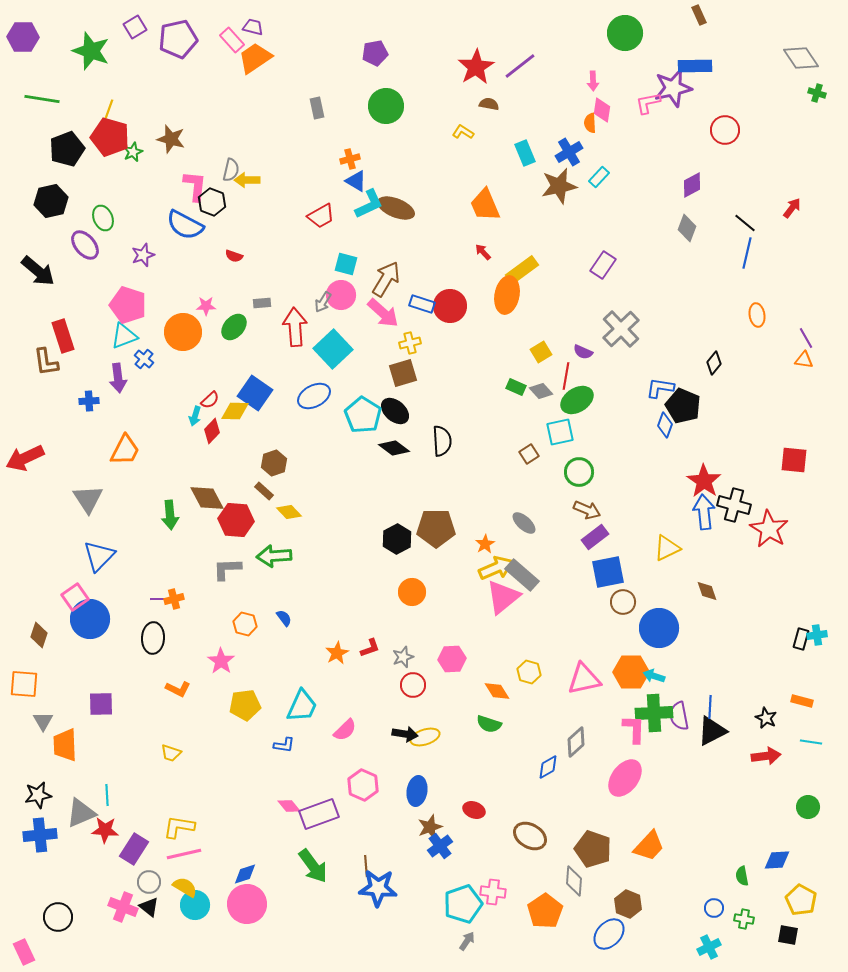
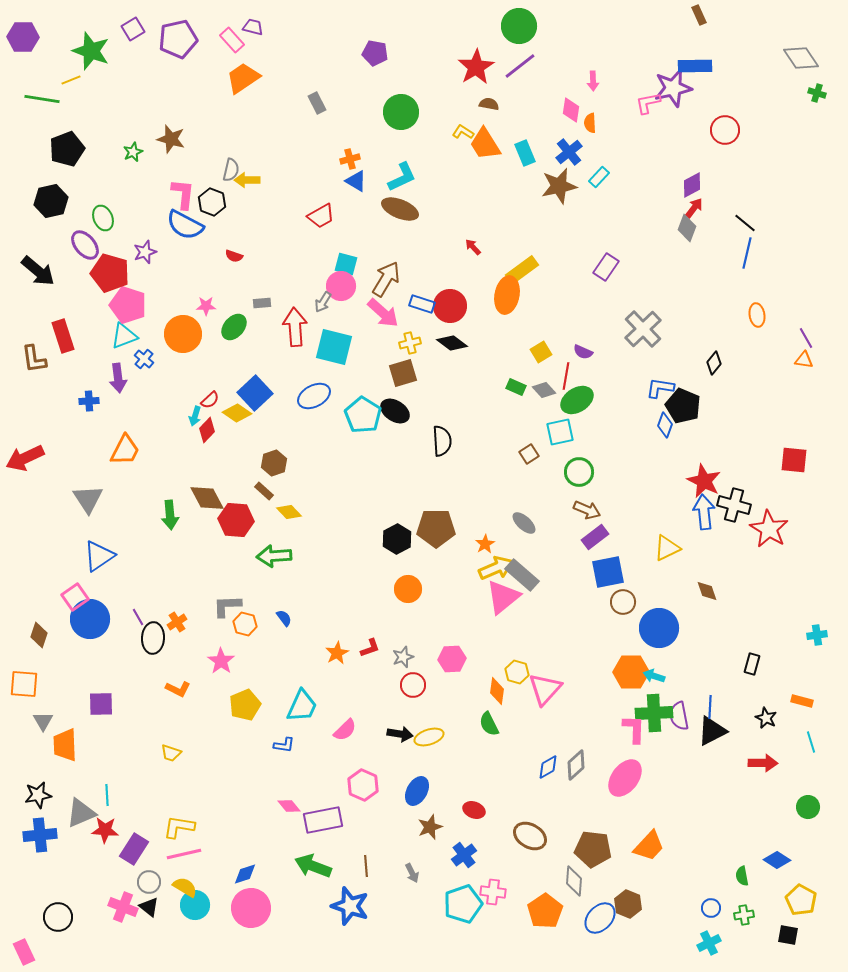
purple square at (135, 27): moved 2 px left, 2 px down
green circle at (625, 33): moved 106 px left, 7 px up
purple pentagon at (375, 53): rotated 20 degrees clockwise
orange trapezoid at (255, 58): moved 12 px left, 20 px down
green circle at (386, 106): moved 15 px right, 6 px down
gray rectangle at (317, 108): moved 5 px up; rotated 15 degrees counterclockwise
yellow line at (109, 109): moved 38 px left, 29 px up; rotated 48 degrees clockwise
pink diamond at (602, 110): moved 31 px left
red pentagon at (110, 137): moved 136 px down
blue cross at (569, 152): rotated 8 degrees counterclockwise
pink L-shape at (195, 186): moved 12 px left, 8 px down
cyan L-shape at (369, 204): moved 33 px right, 27 px up
orange trapezoid at (485, 205): moved 61 px up; rotated 9 degrees counterclockwise
brown ellipse at (396, 208): moved 4 px right, 1 px down
red arrow at (792, 208): moved 98 px left
red arrow at (483, 252): moved 10 px left, 5 px up
purple star at (143, 255): moved 2 px right, 3 px up
purple rectangle at (603, 265): moved 3 px right, 2 px down
pink circle at (341, 295): moved 9 px up
gray cross at (621, 329): moved 22 px right
orange circle at (183, 332): moved 2 px down
cyan square at (333, 349): moved 1 px right, 2 px up; rotated 33 degrees counterclockwise
brown L-shape at (46, 362): moved 12 px left, 3 px up
gray diamond at (541, 391): moved 3 px right, 1 px up
blue square at (255, 393): rotated 12 degrees clockwise
yellow diamond at (235, 411): moved 2 px right, 2 px down; rotated 32 degrees clockwise
black ellipse at (395, 411): rotated 8 degrees counterclockwise
red diamond at (212, 431): moved 5 px left, 1 px up
black diamond at (394, 448): moved 58 px right, 105 px up
red star at (704, 481): rotated 8 degrees counterclockwise
blue triangle at (99, 556): rotated 12 degrees clockwise
gray L-shape at (227, 569): moved 37 px down
orange circle at (412, 592): moved 4 px left, 3 px up
purple line at (159, 599): moved 21 px left, 18 px down; rotated 60 degrees clockwise
orange cross at (174, 599): moved 3 px right, 23 px down; rotated 18 degrees counterclockwise
black rectangle at (801, 639): moved 49 px left, 25 px down
yellow hexagon at (529, 672): moved 12 px left
pink triangle at (584, 679): moved 39 px left, 10 px down; rotated 36 degrees counterclockwise
orange diamond at (497, 691): rotated 40 degrees clockwise
yellow pentagon at (245, 705): rotated 16 degrees counterclockwise
green semicircle at (489, 724): rotated 45 degrees clockwise
black arrow at (405, 734): moved 5 px left
yellow ellipse at (425, 737): moved 4 px right
gray diamond at (576, 742): moved 23 px down
cyan line at (811, 742): rotated 65 degrees clockwise
red arrow at (766, 756): moved 3 px left, 7 px down; rotated 8 degrees clockwise
blue ellipse at (417, 791): rotated 20 degrees clockwise
purple rectangle at (319, 814): moved 4 px right, 6 px down; rotated 9 degrees clockwise
blue cross at (440, 846): moved 24 px right, 9 px down
brown pentagon at (593, 849): rotated 12 degrees counterclockwise
blue diamond at (777, 860): rotated 36 degrees clockwise
green arrow at (313, 866): rotated 147 degrees clockwise
blue star at (378, 888): moved 28 px left, 18 px down; rotated 15 degrees clockwise
pink circle at (247, 904): moved 4 px right, 4 px down
blue circle at (714, 908): moved 3 px left
green cross at (744, 919): moved 4 px up; rotated 18 degrees counterclockwise
blue ellipse at (609, 934): moved 9 px left, 16 px up
gray arrow at (467, 941): moved 55 px left, 68 px up; rotated 120 degrees clockwise
cyan cross at (709, 947): moved 4 px up
